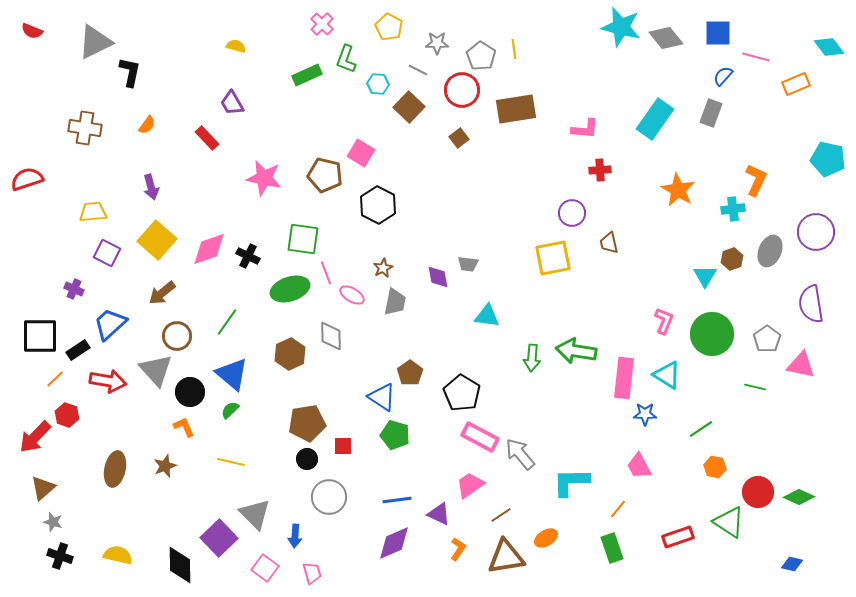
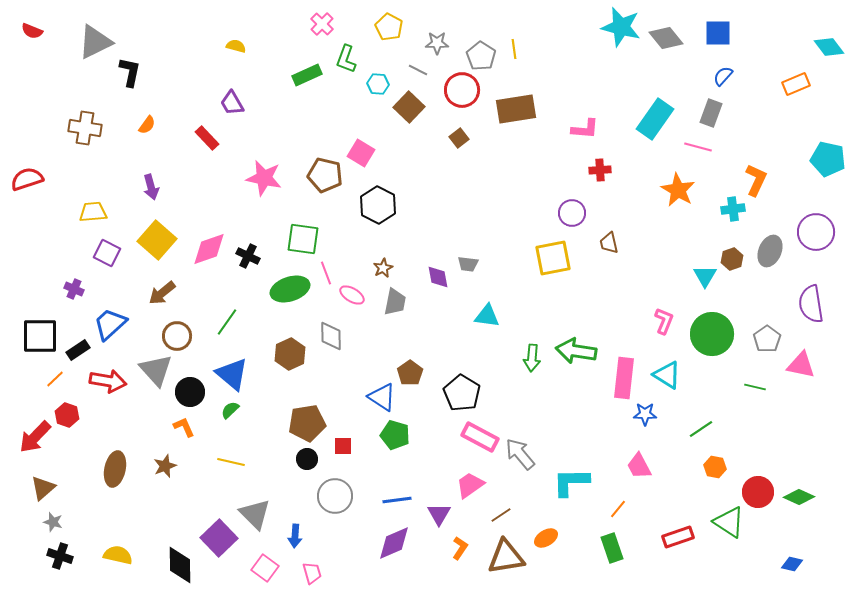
pink line at (756, 57): moved 58 px left, 90 px down
gray circle at (329, 497): moved 6 px right, 1 px up
purple triangle at (439, 514): rotated 35 degrees clockwise
orange L-shape at (458, 549): moved 2 px right, 1 px up
